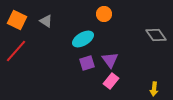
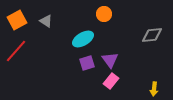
orange square: rotated 36 degrees clockwise
gray diamond: moved 4 px left; rotated 60 degrees counterclockwise
